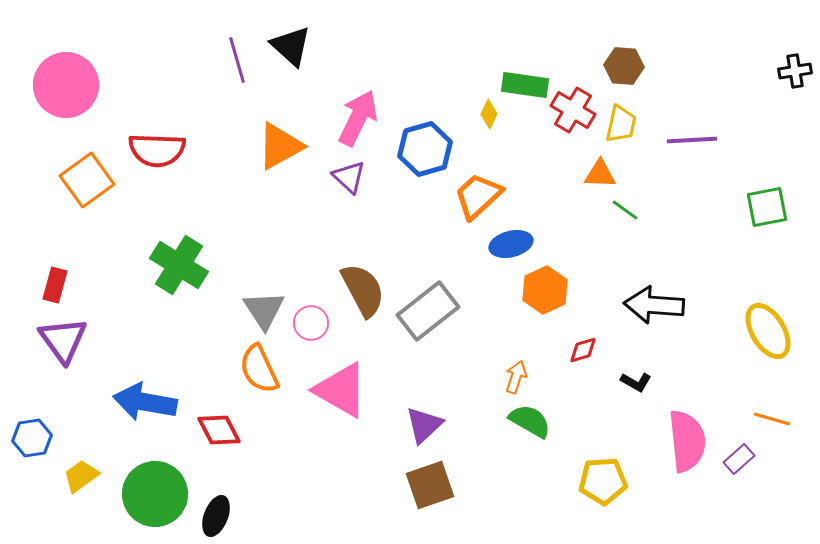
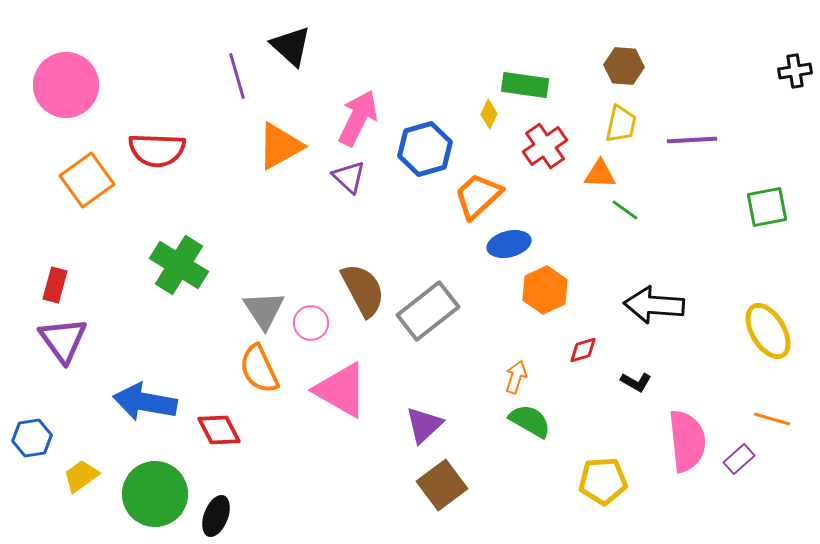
purple line at (237, 60): moved 16 px down
red cross at (573, 110): moved 28 px left, 36 px down; rotated 24 degrees clockwise
blue ellipse at (511, 244): moved 2 px left
brown square at (430, 485): moved 12 px right; rotated 18 degrees counterclockwise
